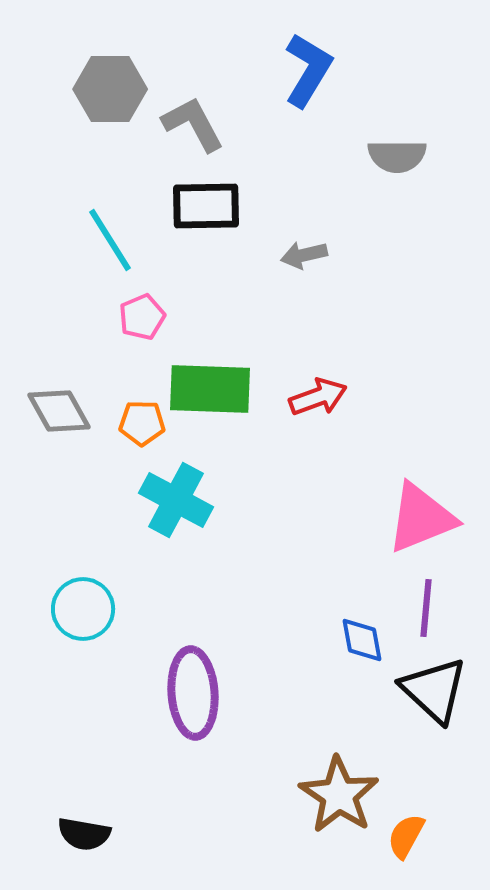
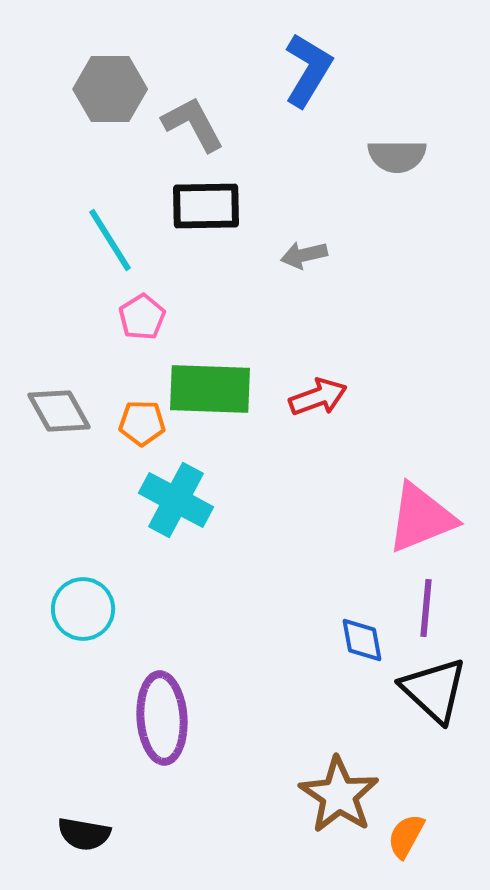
pink pentagon: rotated 9 degrees counterclockwise
purple ellipse: moved 31 px left, 25 px down
